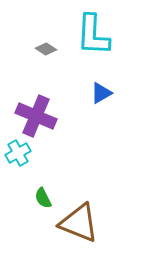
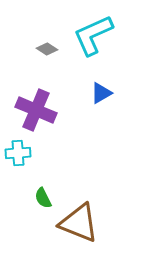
cyan L-shape: rotated 63 degrees clockwise
gray diamond: moved 1 px right
purple cross: moved 6 px up
cyan cross: rotated 25 degrees clockwise
